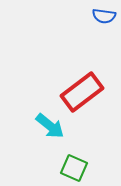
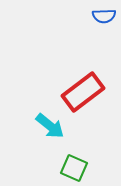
blue semicircle: rotated 10 degrees counterclockwise
red rectangle: moved 1 px right
